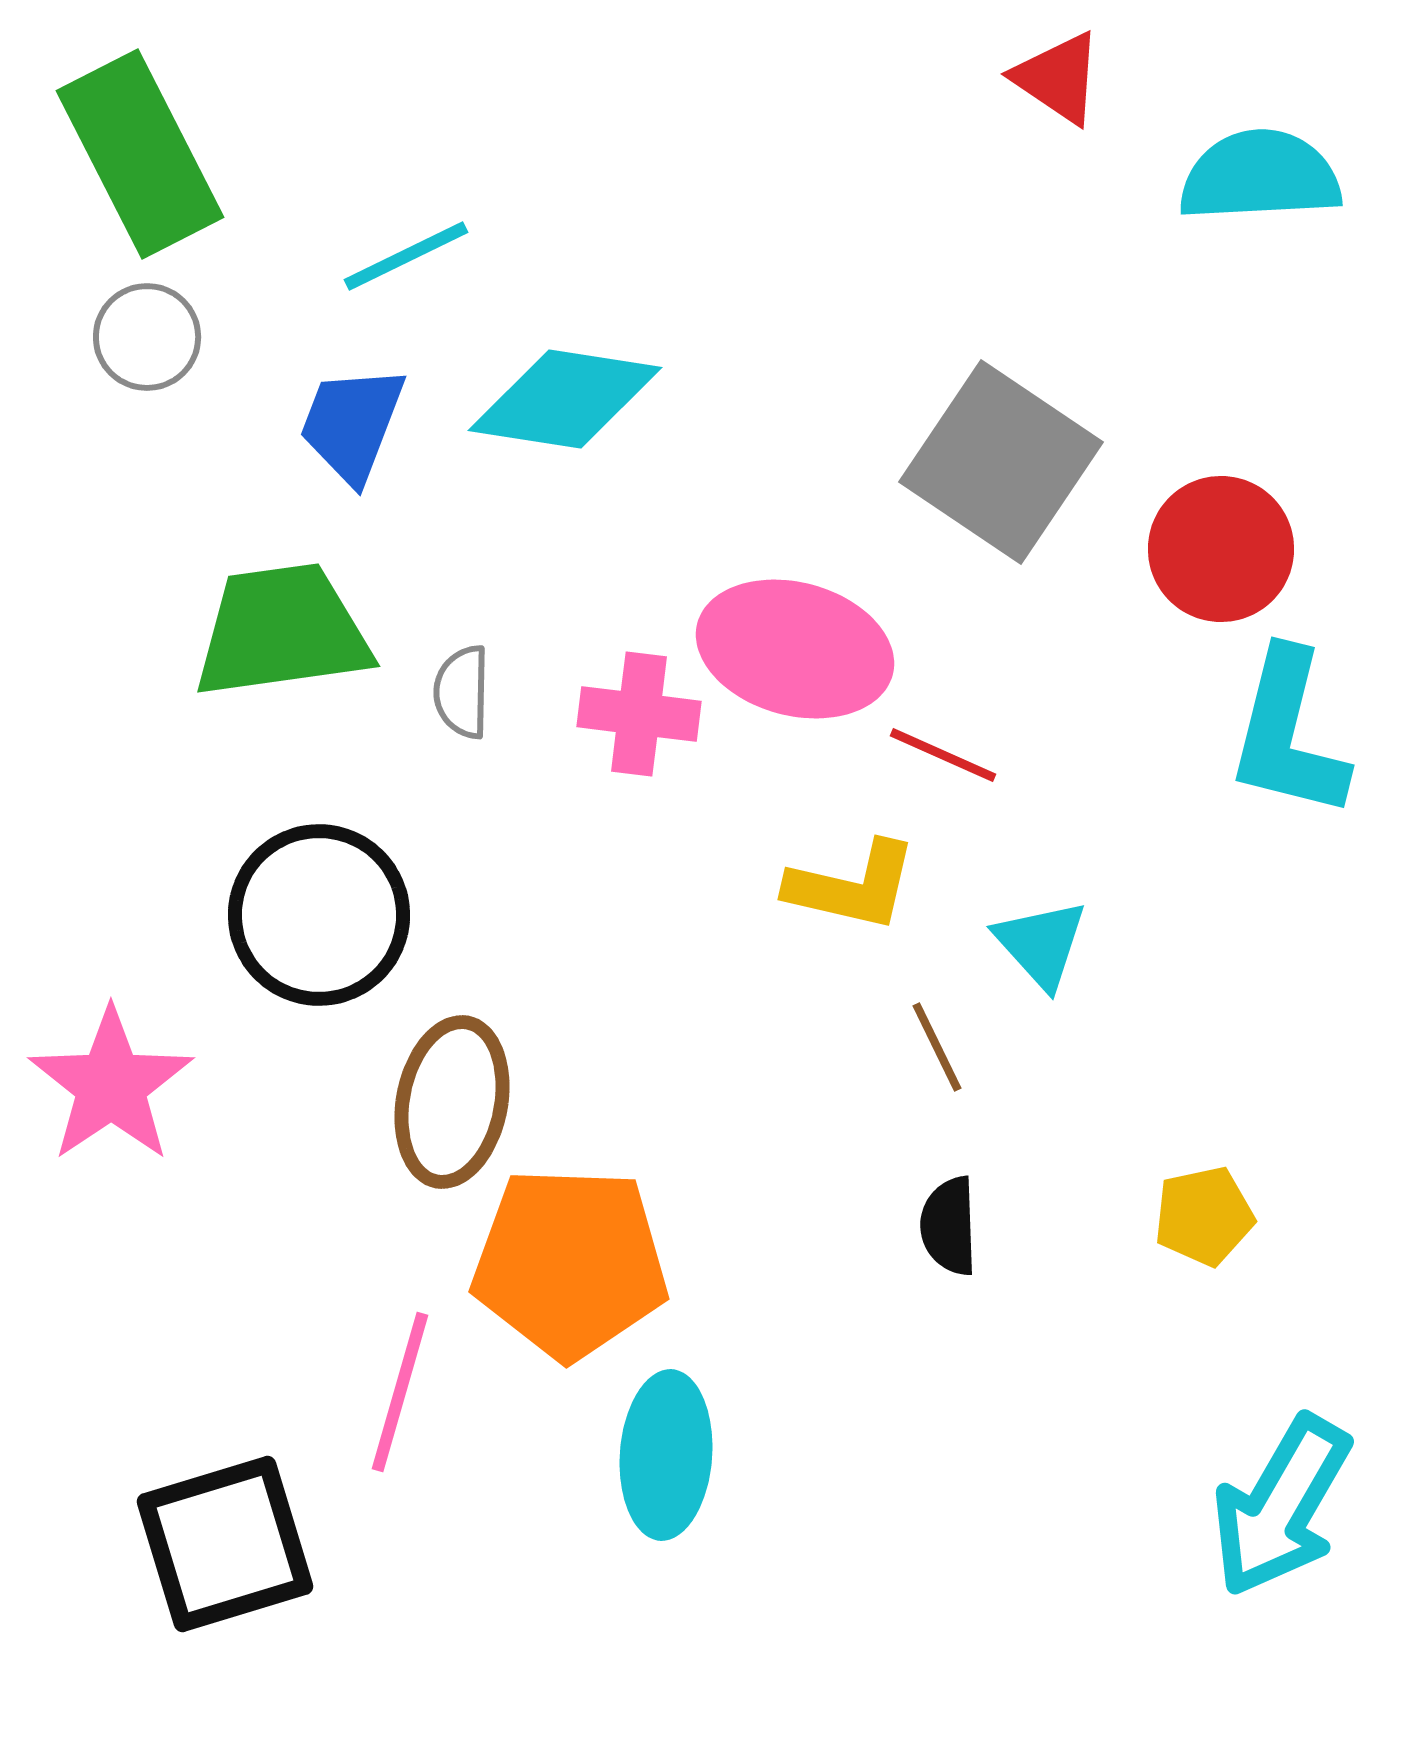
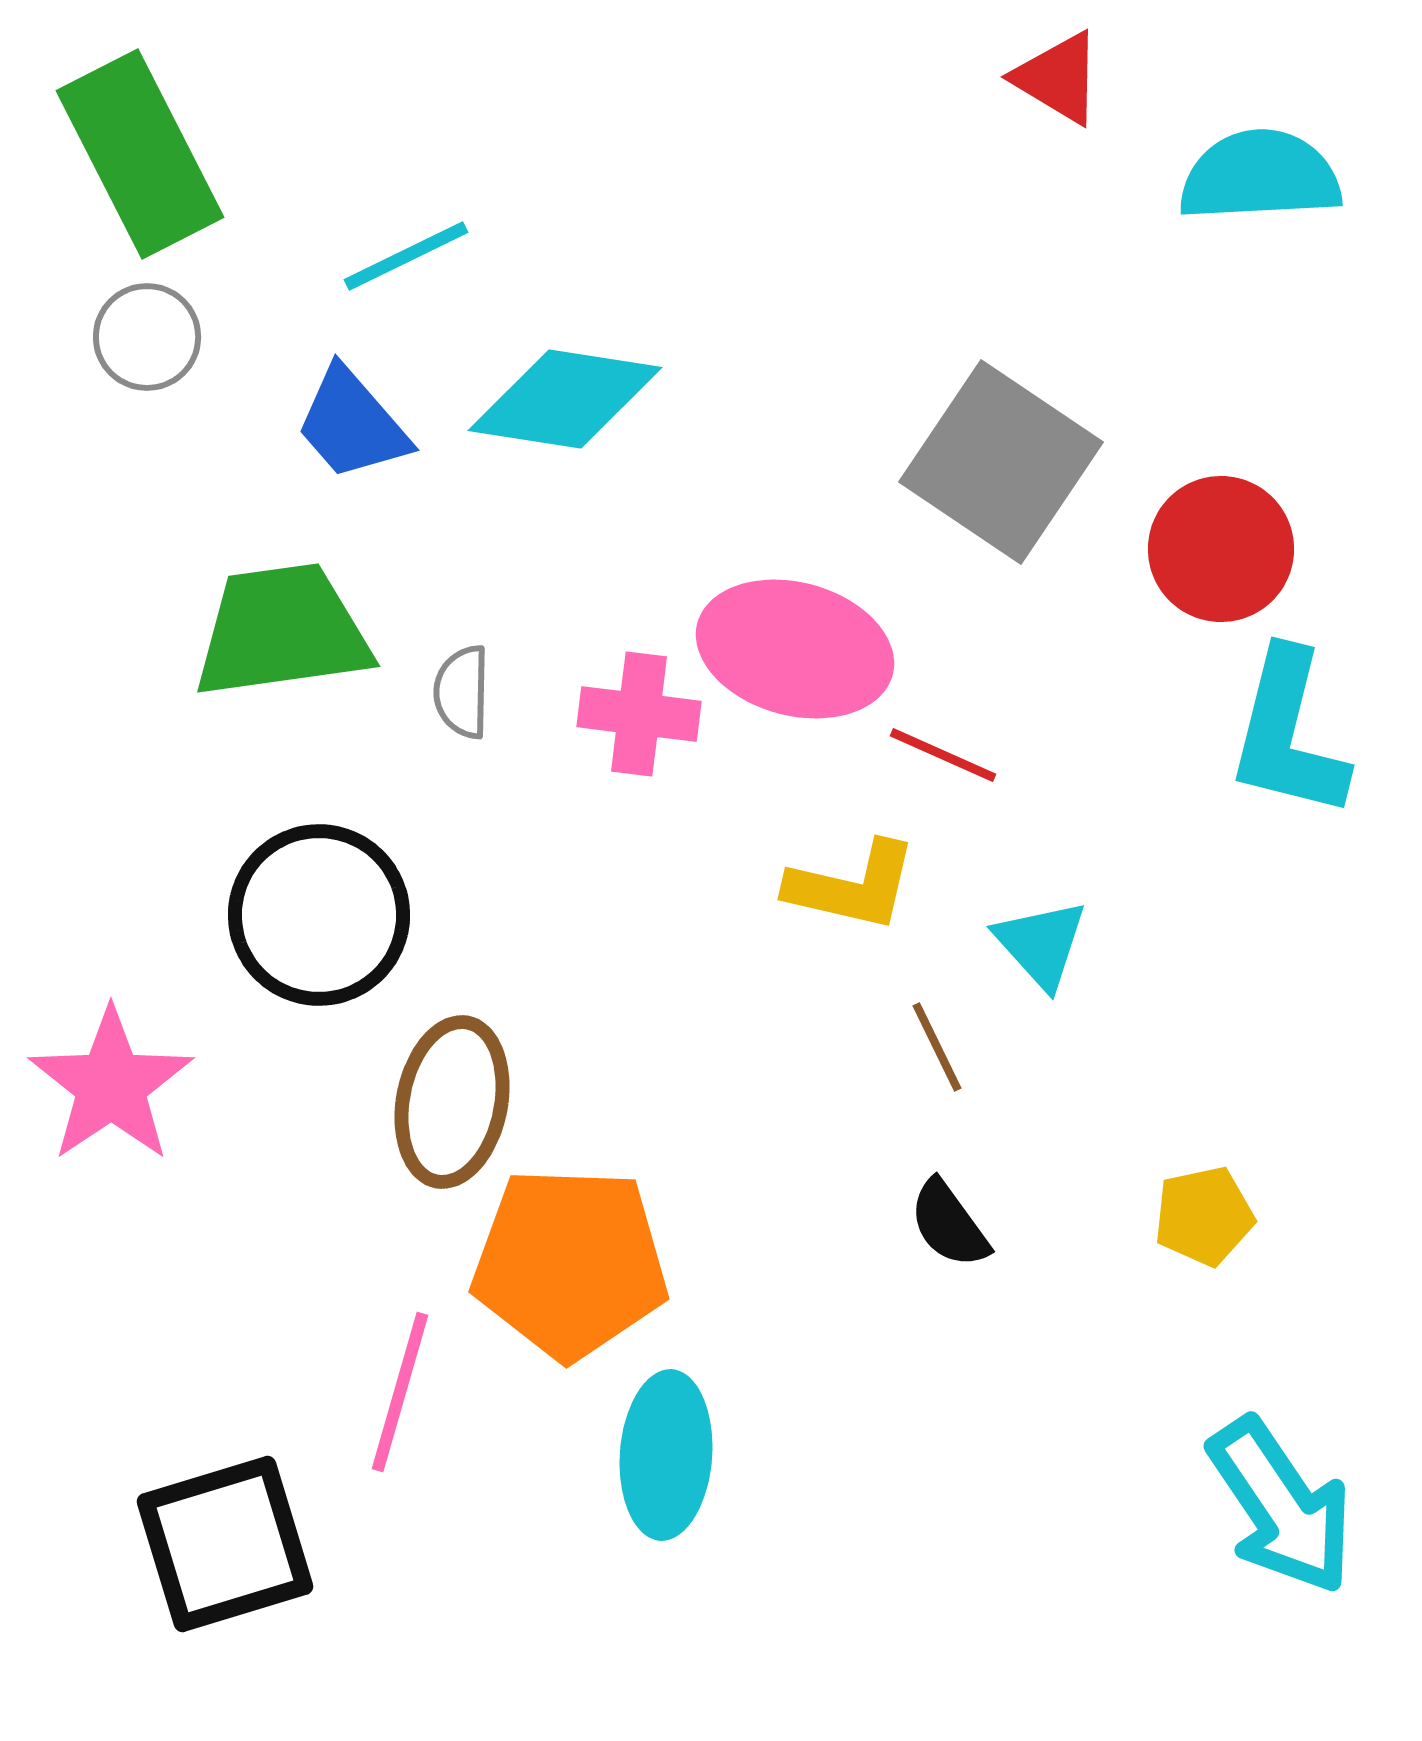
red triangle: rotated 3 degrees counterclockwise
blue trapezoid: rotated 62 degrees counterclockwise
black semicircle: moved 2 px up; rotated 34 degrees counterclockwise
cyan arrow: rotated 64 degrees counterclockwise
